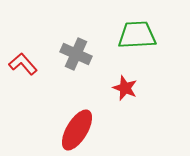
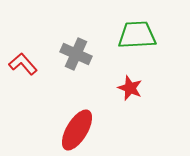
red star: moved 5 px right
